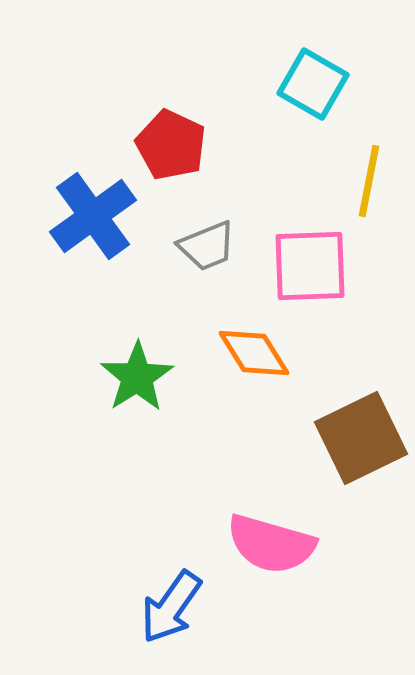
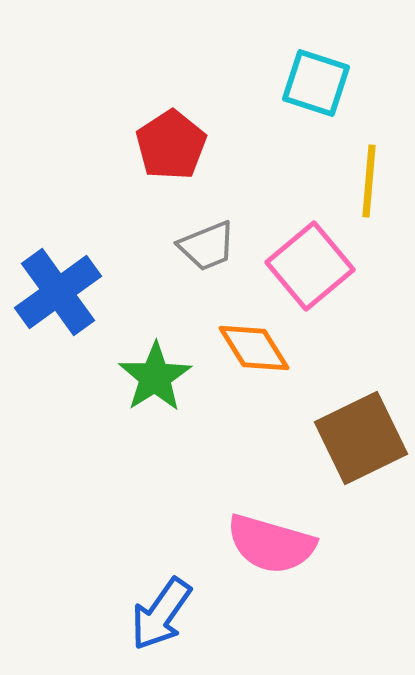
cyan square: moved 3 px right, 1 px up; rotated 12 degrees counterclockwise
red pentagon: rotated 14 degrees clockwise
yellow line: rotated 6 degrees counterclockwise
blue cross: moved 35 px left, 76 px down
pink square: rotated 38 degrees counterclockwise
orange diamond: moved 5 px up
green star: moved 18 px right
blue arrow: moved 10 px left, 7 px down
